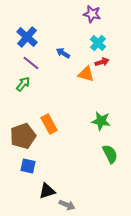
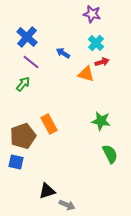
cyan cross: moved 2 px left
purple line: moved 1 px up
blue square: moved 12 px left, 4 px up
